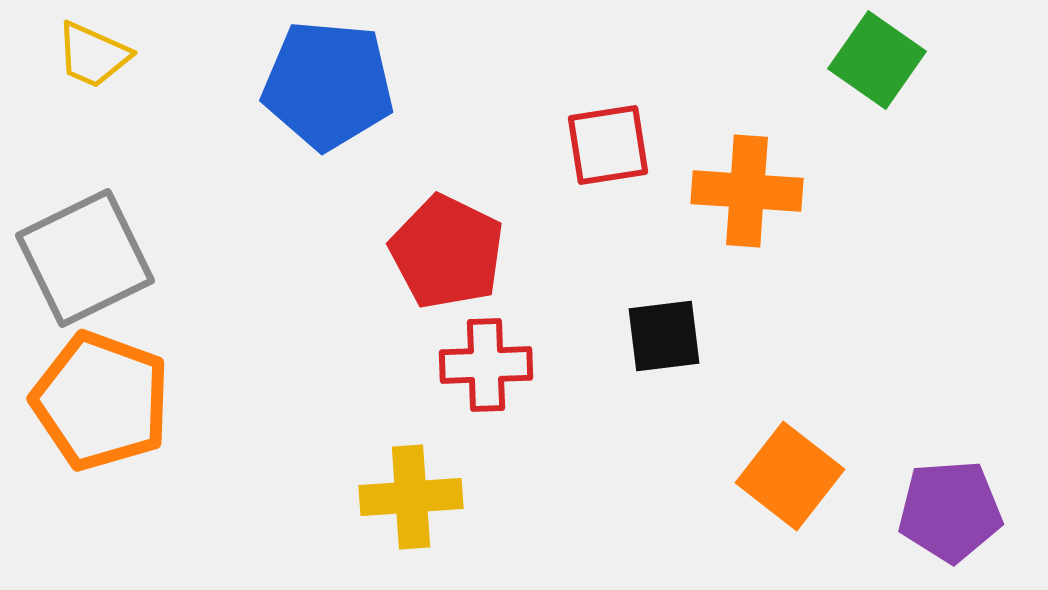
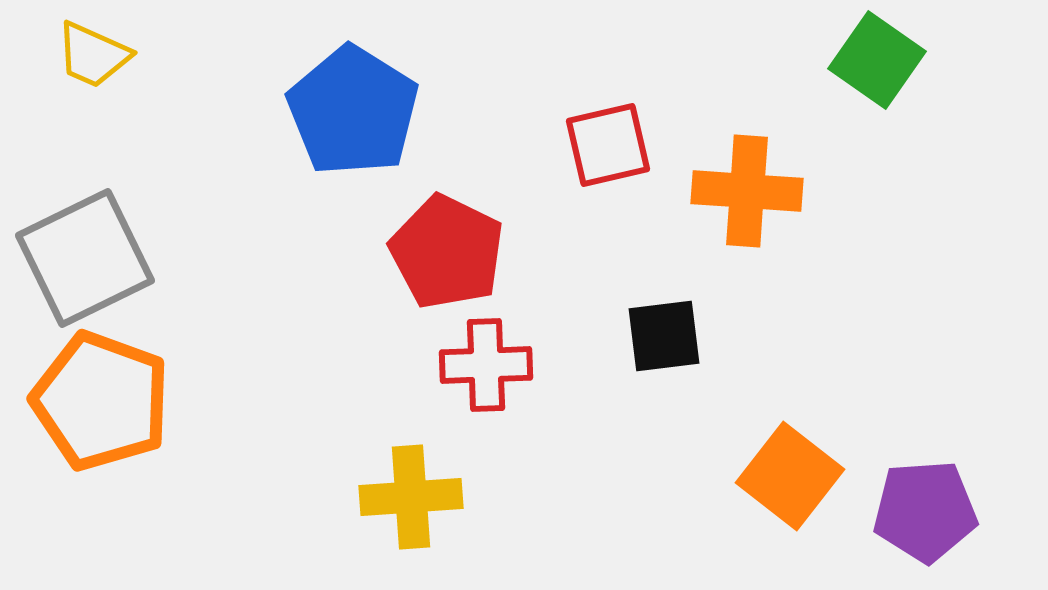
blue pentagon: moved 25 px right, 26 px down; rotated 27 degrees clockwise
red square: rotated 4 degrees counterclockwise
purple pentagon: moved 25 px left
